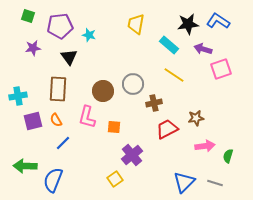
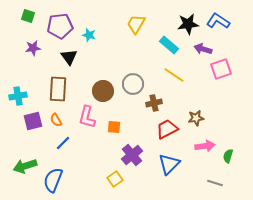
yellow trapezoid: rotated 20 degrees clockwise
green arrow: rotated 20 degrees counterclockwise
blue triangle: moved 15 px left, 18 px up
